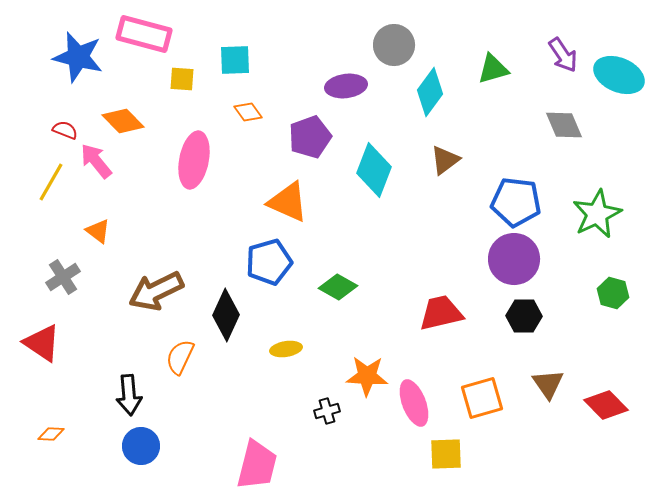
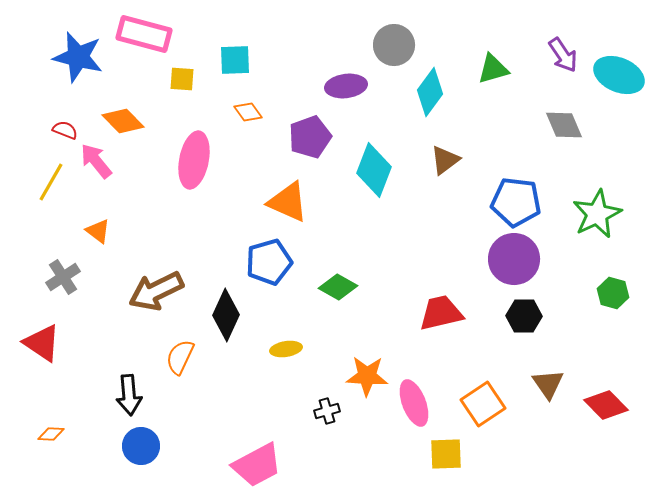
orange square at (482, 398): moved 1 px right, 6 px down; rotated 18 degrees counterclockwise
pink trapezoid at (257, 465): rotated 48 degrees clockwise
